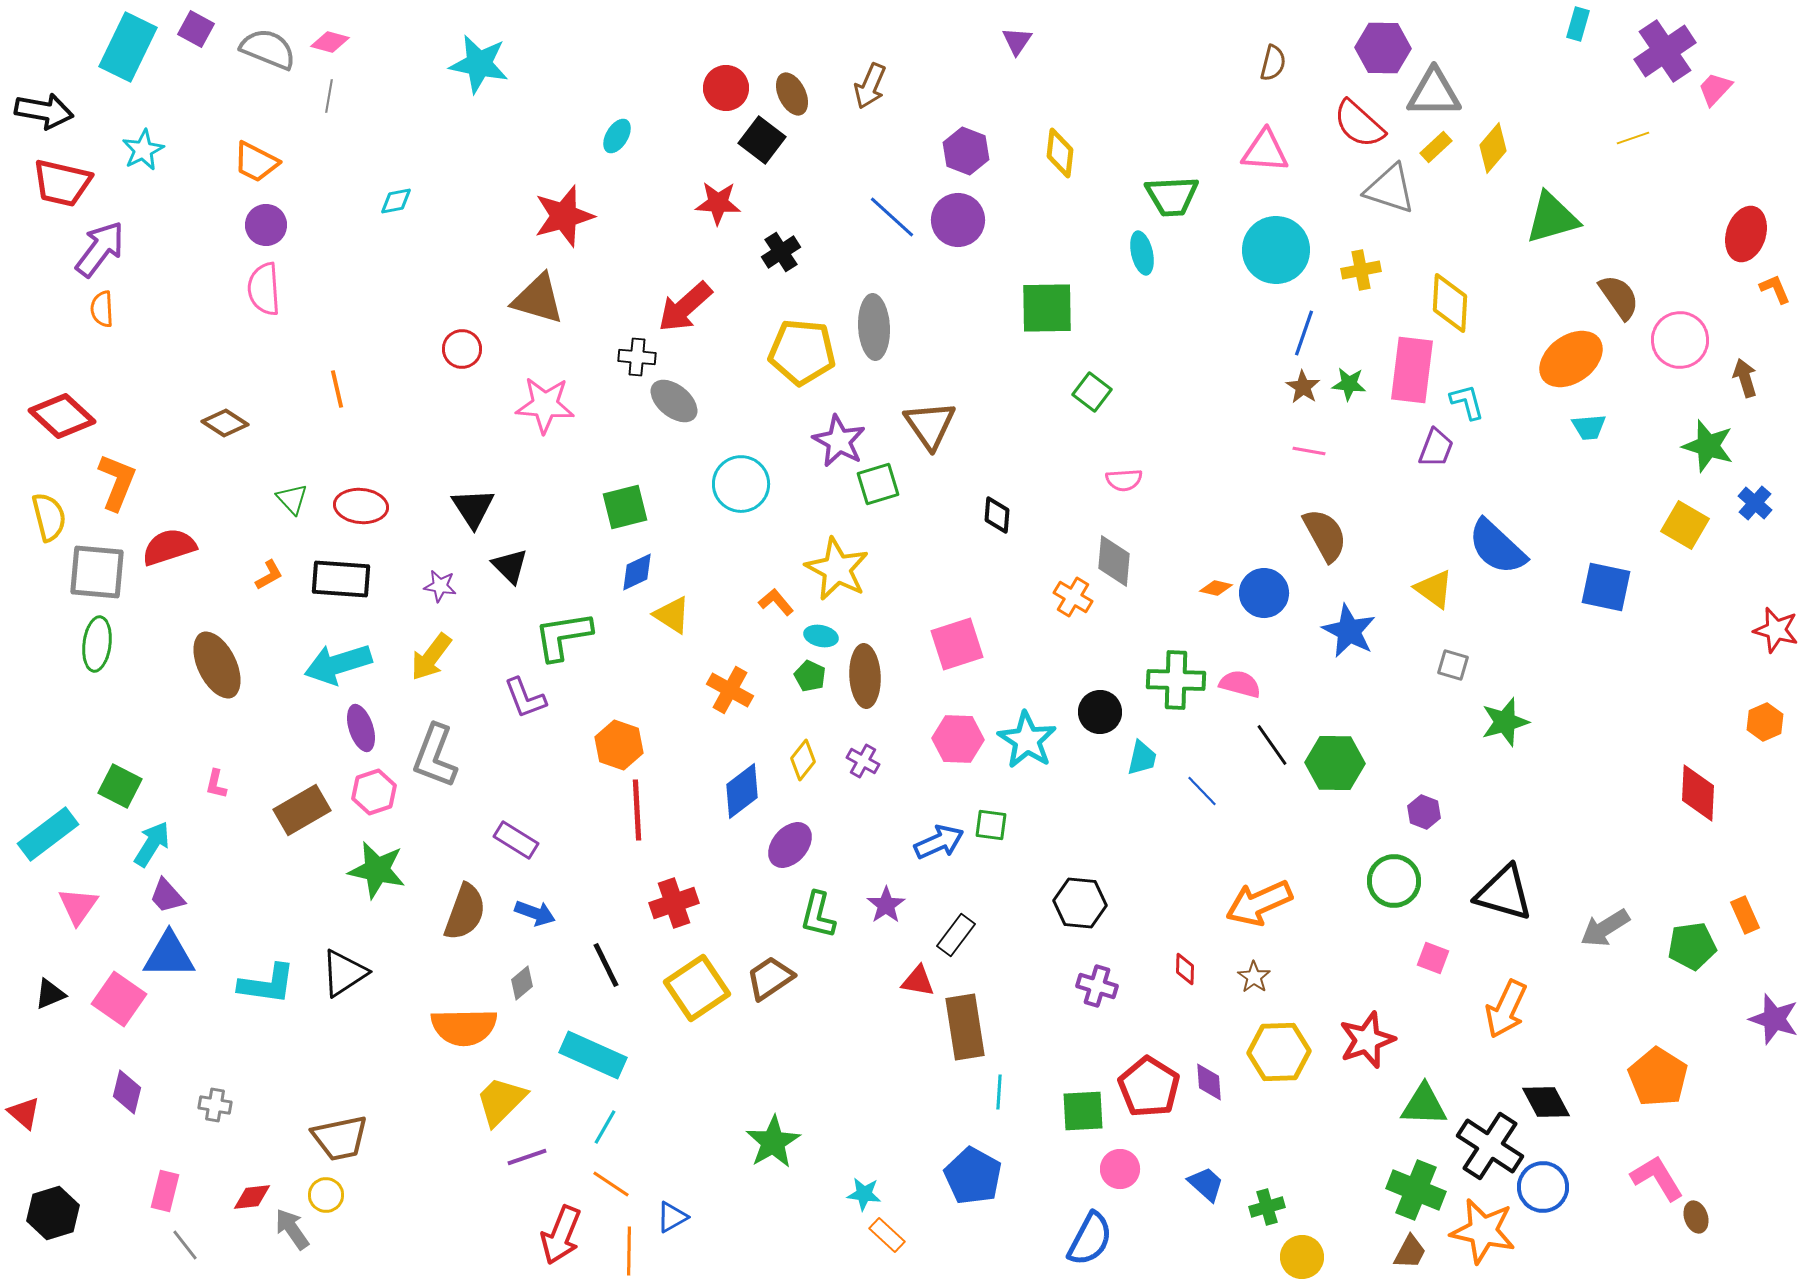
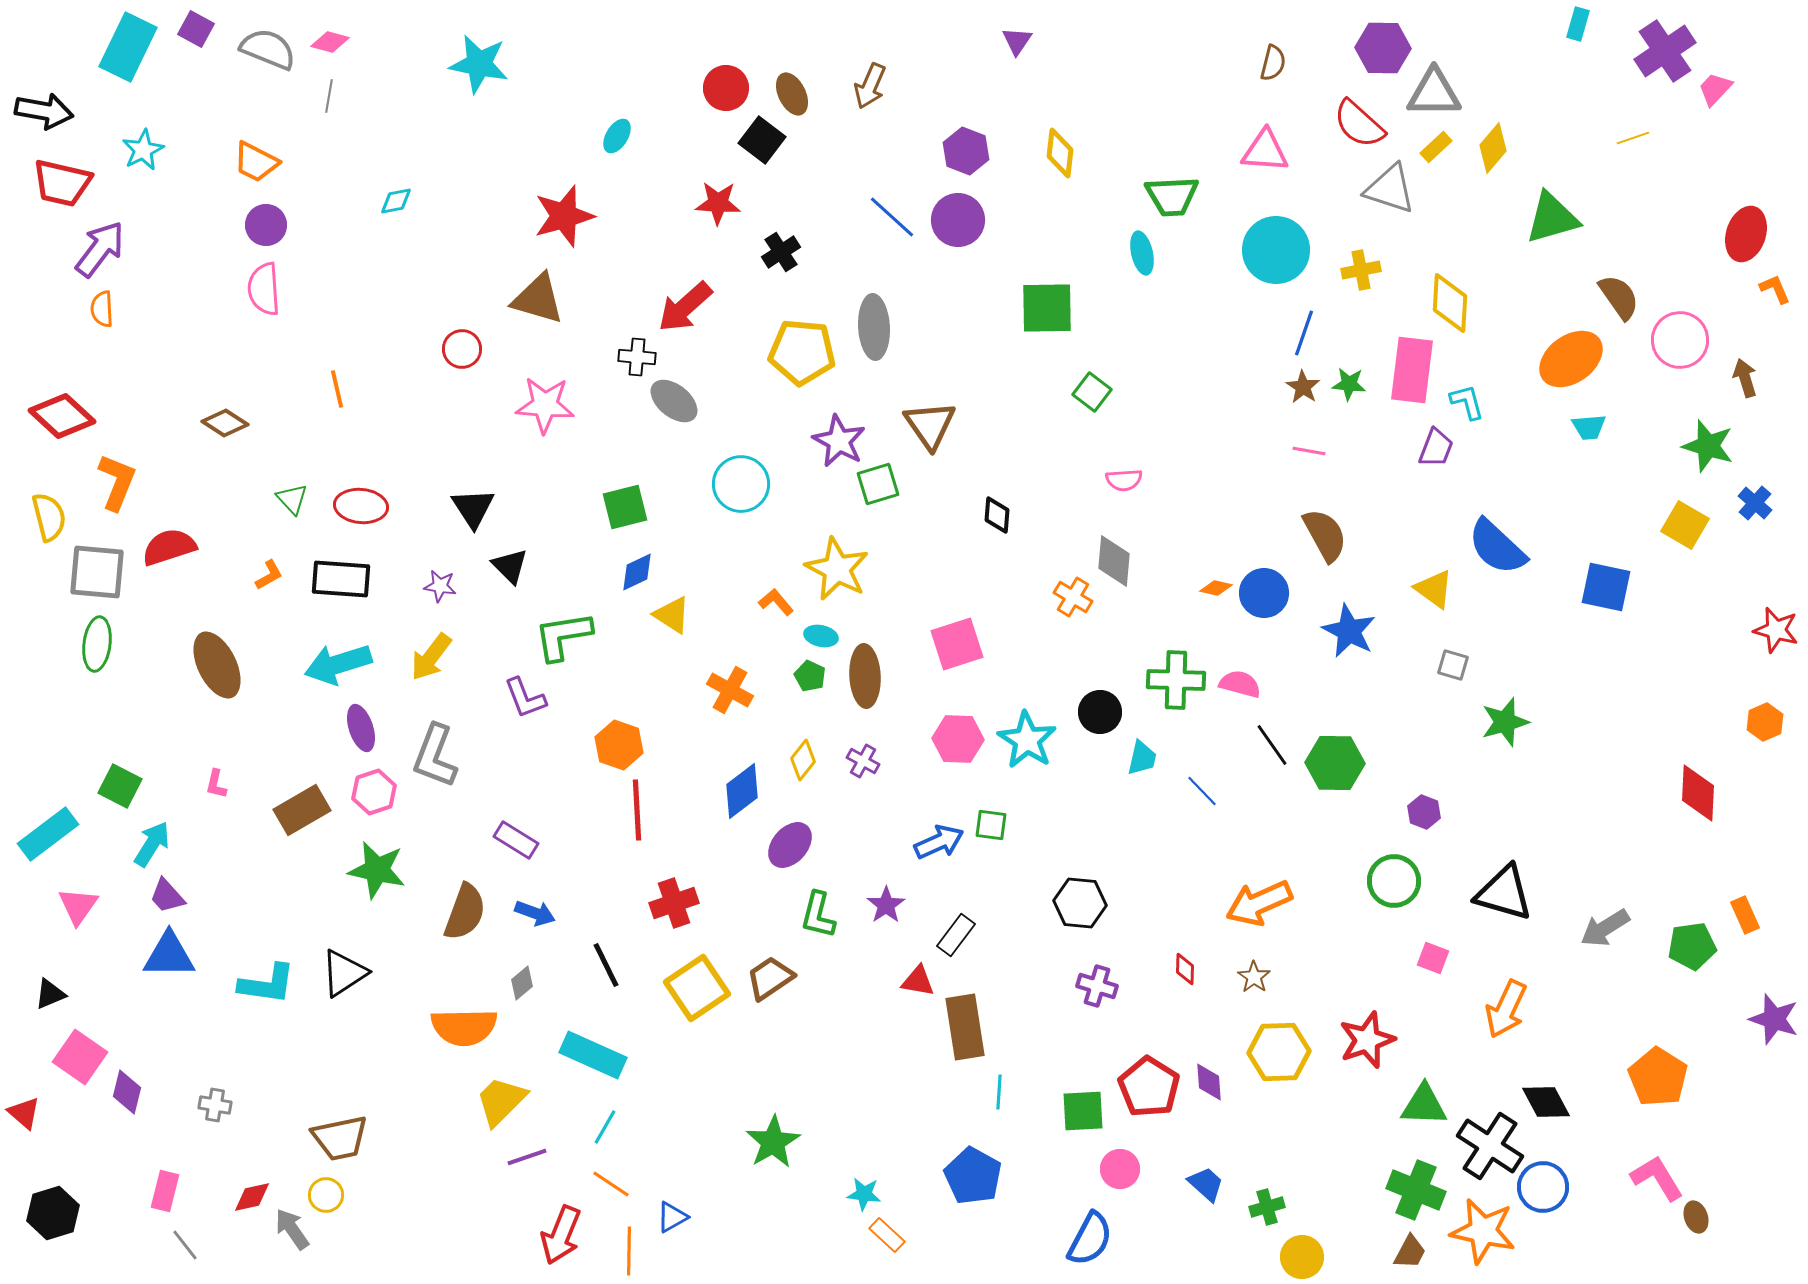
pink square at (119, 999): moved 39 px left, 58 px down
red diamond at (252, 1197): rotated 6 degrees counterclockwise
